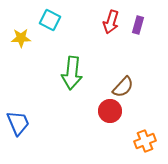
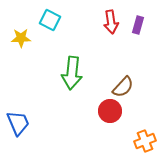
red arrow: rotated 25 degrees counterclockwise
